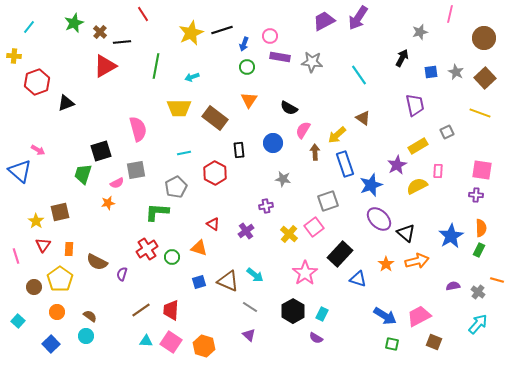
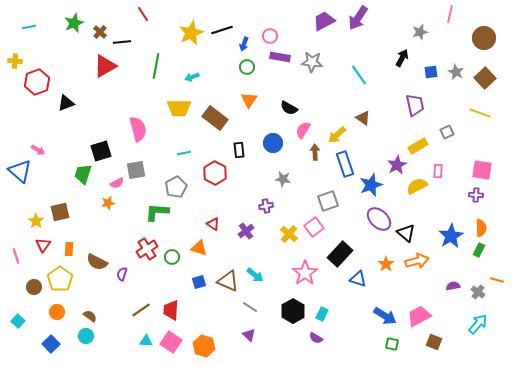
cyan line at (29, 27): rotated 40 degrees clockwise
yellow cross at (14, 56): moved 1 px right, 5 px down
